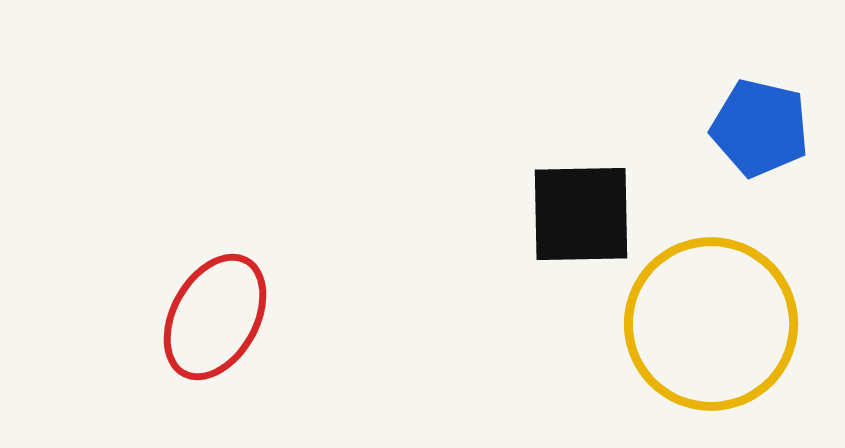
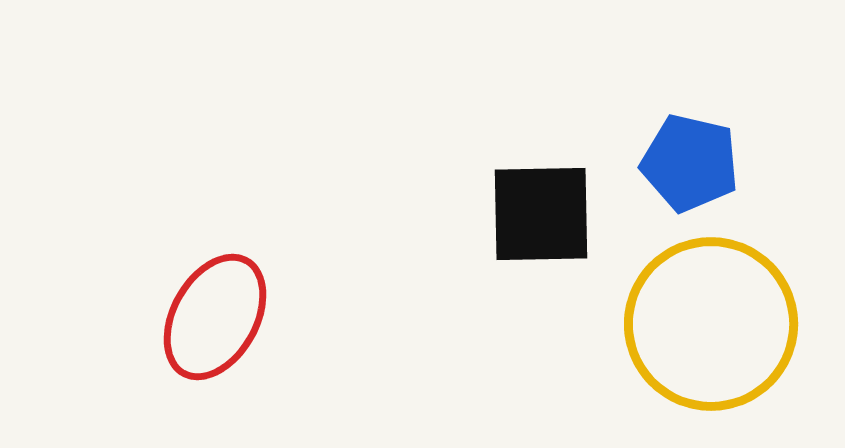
blue pentagon: moved 70 px left, 35 px down
black square: moved 40 px left
